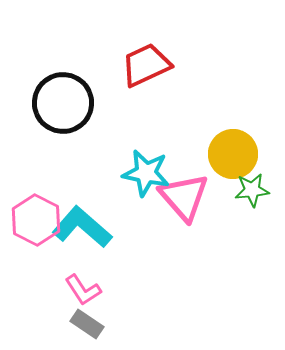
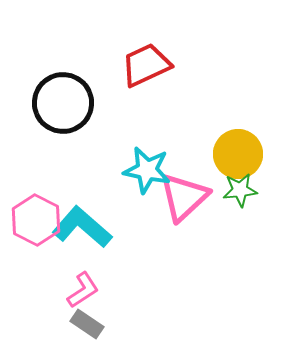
yellow circle: moved 5 px right
cyan star: moved 1 px right, 3 px up
green star: moved 12 px left
pink triangle: rotated 28 degrees clockwise
pink L-shape: rotated 90 degrees counterclockwise
